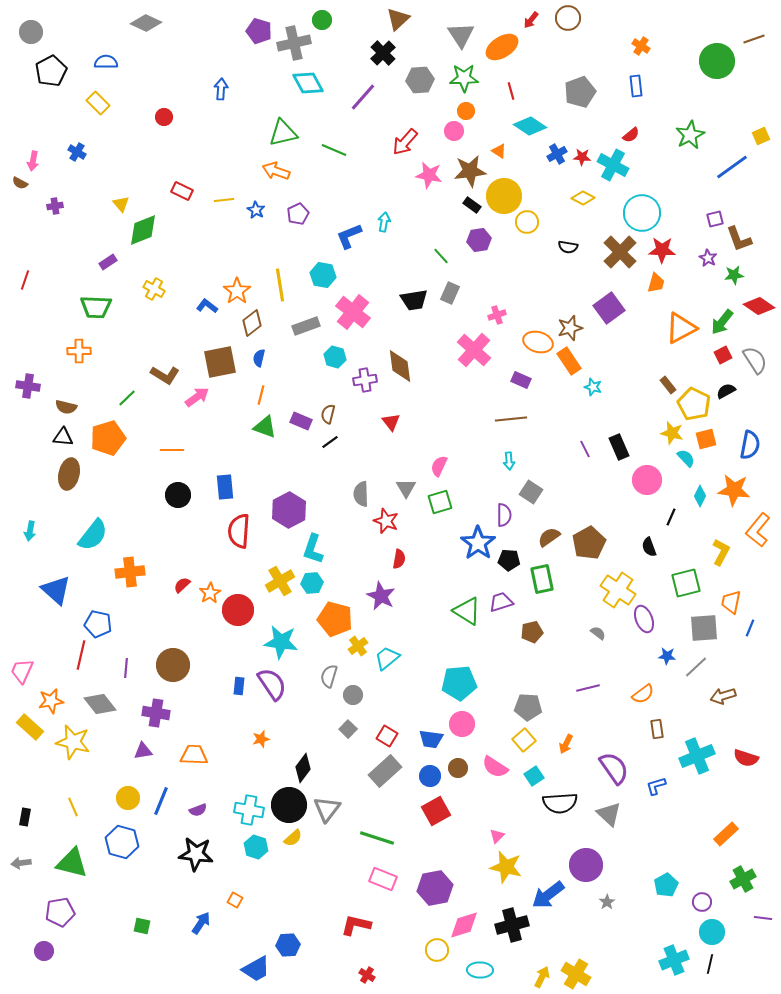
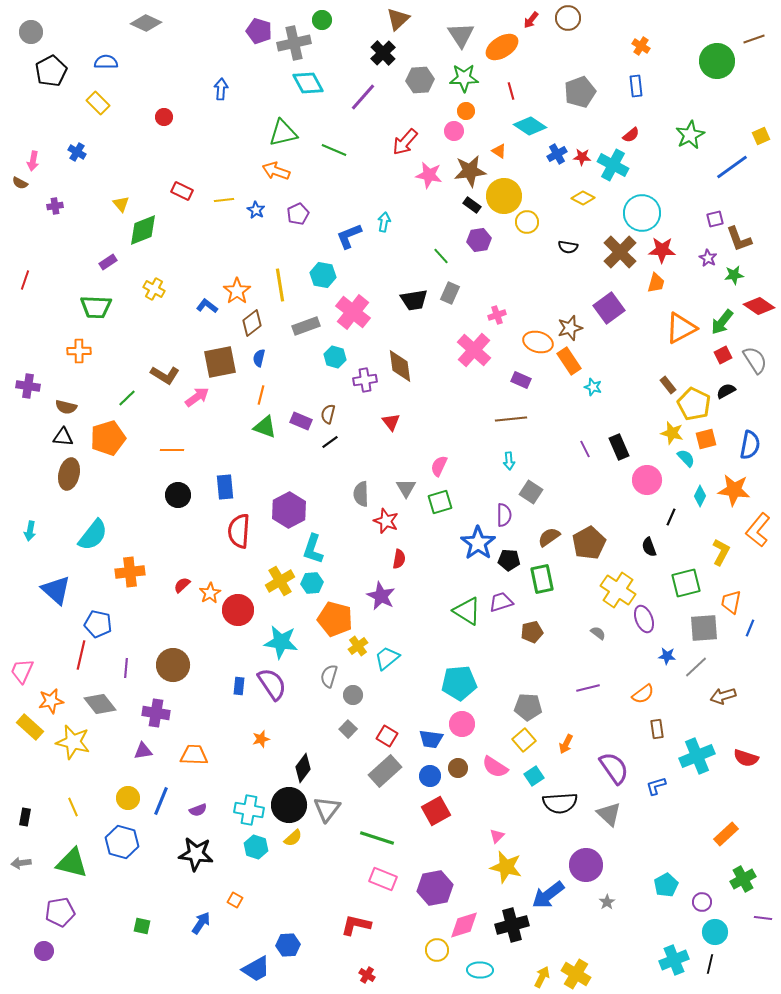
cyan circle at (712, 932): moved 3 px right
